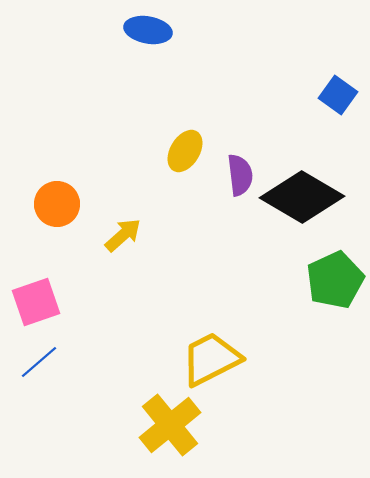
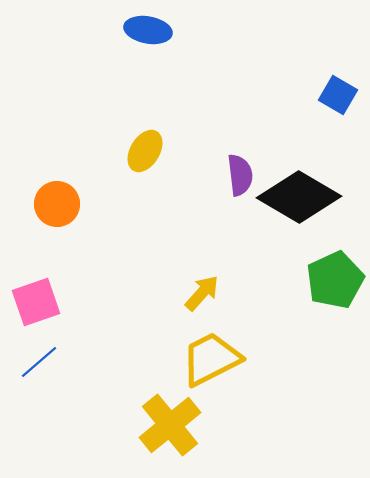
blue square: rotated 6 degrees counterclockwise
yellow ellipse: moved 40 px left
black diamond: moved 3 px left
yellow arrow: moved 79 px right, 58 px down; rotated 6 degrees counterclockwise
